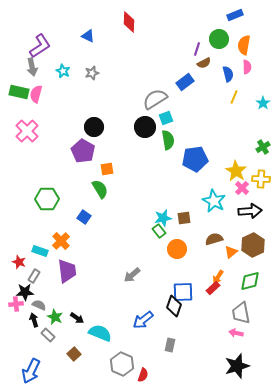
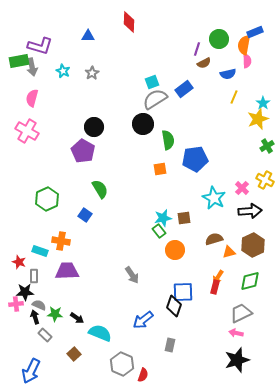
blue rectangle at (235, 15): moved 20 px right, 17 px down
blue triangle at (88, 36): rotated 24 degrees counterclockwise
purple L-shape at (40, 46): rotated 50 degrees clockwise
pink semicircle at (247, 67): moved 6 px up
gray star at (92, 73): rotated 16 degrees counterclockwise
blue semicircle at (228, 74): rotated 91 degrees clockwise
blue rectangle at (185, 82): moved 1 px left, 7 px down
green rectangle at (19, 92): moved 31 px up; rotated 24 degrees counterclockwise
pink semicircle at (36, 94): moved 4 px left, 4 px down
cyan square at (166, 118): moved 14 px left, 36 px up
black circle at (145, 127): moved 2 px left, 3 px up
pink cross at (27, 131): rotated 15 degrees counterclockwise
green cross at (263, 147): moved 4 px right, 1 px up
orange square at (107, 169): moved 53 px right
yellow star at (236, 171): moved 22 px right, 52 px up; rotated 20 degrees clockwise
yellow cross at (261, 179): moved 4 px right, 1 px down; rotated 24 degrees clockwise
green hexagon at (47, 199): rotated 25 degrees counterclockwise
cyan star at (214, 201): moved 3 px up
blue square at (84, 217): moved 1 px right, 2 px up
orange cross at (61, 241): rotated 36 degrees counterclockwise
orange circle at (177, 249): moved 2 px left, 1 px down
orange triangle at (231, 252): moved 2 px left; rotated 24 degrees clockwise
purple trapezoid at (67, 271): rotated 85 degrees counterclockwise
gray arrow at (132, 275): rotated 84 degrees counterclockwise
gray rectangle at (34, 276): rotated 32 degrees counterclockwise
red rectangle at (213, 288): moved 2 px right, 1 px up; rotated 32 degrees counterclockwise
gray trapezoid at (241, 313): rotated 75 degrees clockwise
green star at (55, 317): moved 3 px up; rotated 21 degrees counterclockwise
black arrow at (34, 320): moved 1 px right, 3 px up
gray rectangle at (48, 335): moved 3 px left
black star at (237, 366): moved 6 px up
